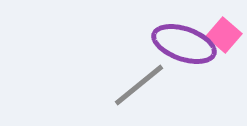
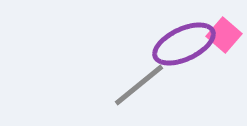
purple ellipse: rotated 44 degrees counterclockwise
